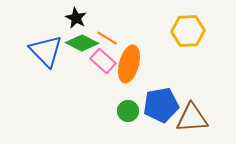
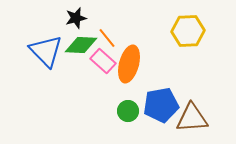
black star: rotated 30 degrees clockwise
orange line: rotated 20 degrees clockwise
green diamond: moved 1 px left, 2 px down; rotated 24 degrees counterclockwise
